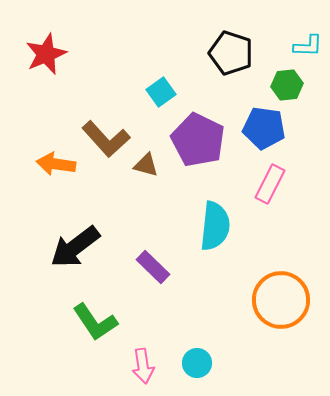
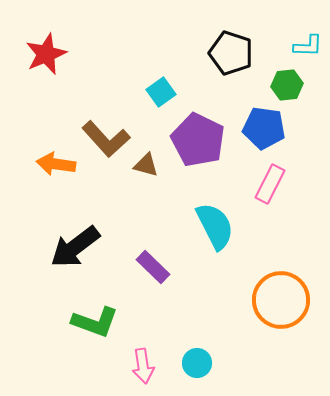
cyan semicircle: rotated 33 degrees counterclockwise
green L-shape: rotated 36 degrees counterclockwise
